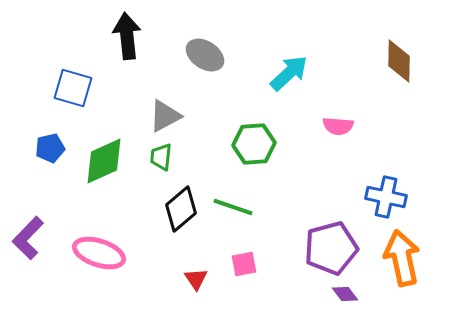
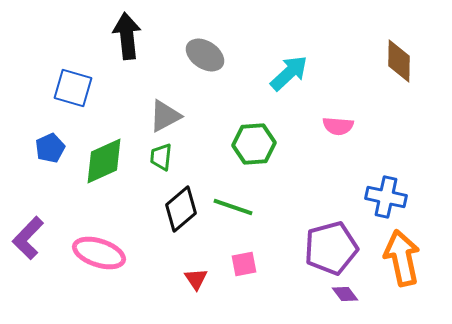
blue pentagon: rotated 12 degrees counterclockwise
